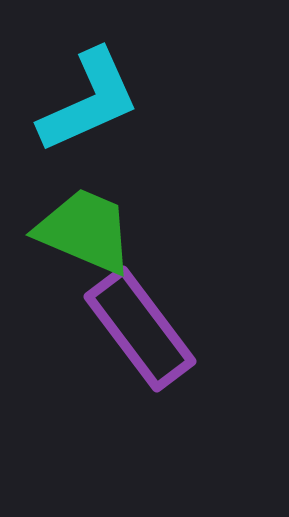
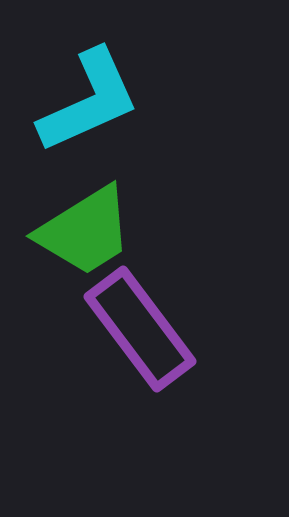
green trapezoid: rotated 125 degrees clockwise
